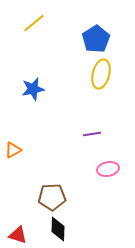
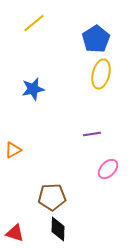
pink ellipse: rotated 35 degrees counterclockwise
red triangle: moved 3 px left, 2 px up
